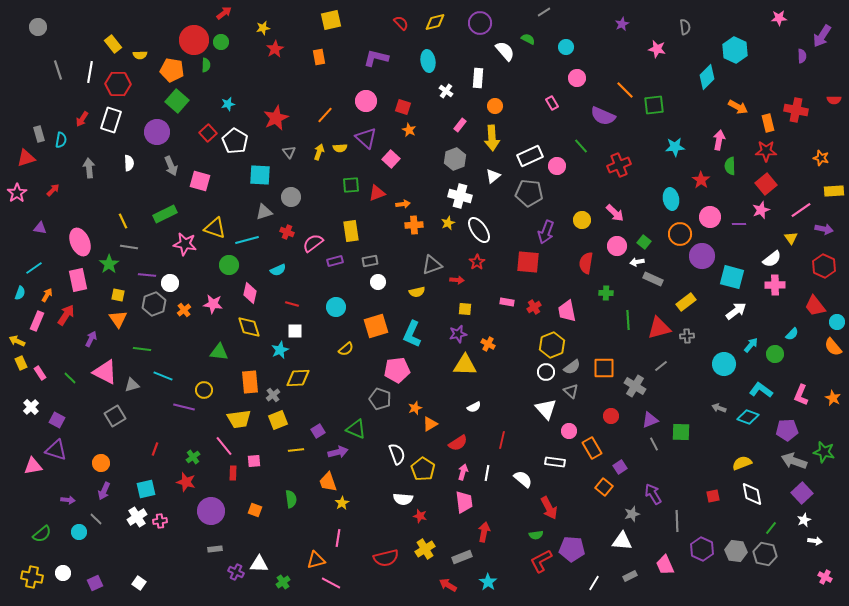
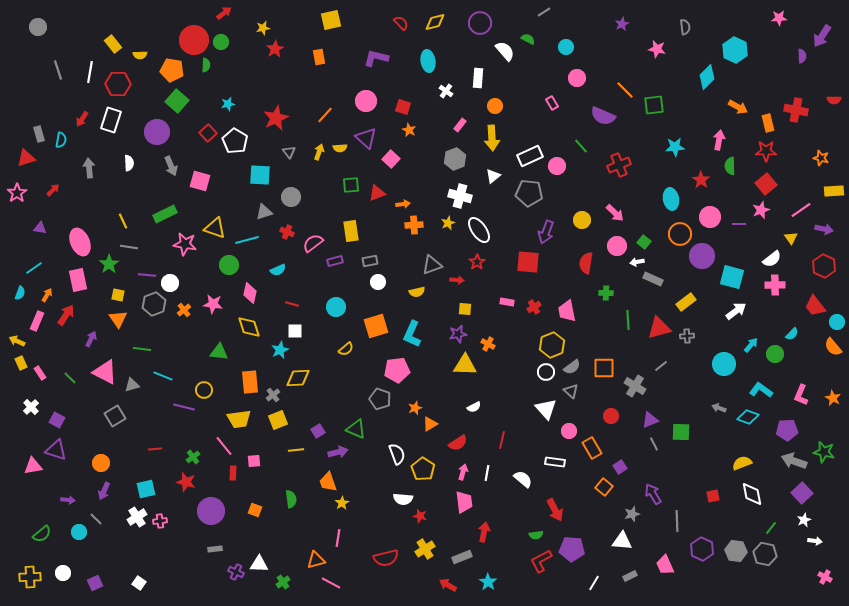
red line at (155, 449): rotated 64 degrees clockwise
red arrow at (549, 508): moved 6 px right, 2 px down
yellow cross at (32, 577): moved 2 px left; rotated 15 degrees counterclockwise
